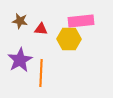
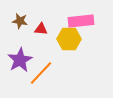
orange line: rotated 40 degrees clockwise
